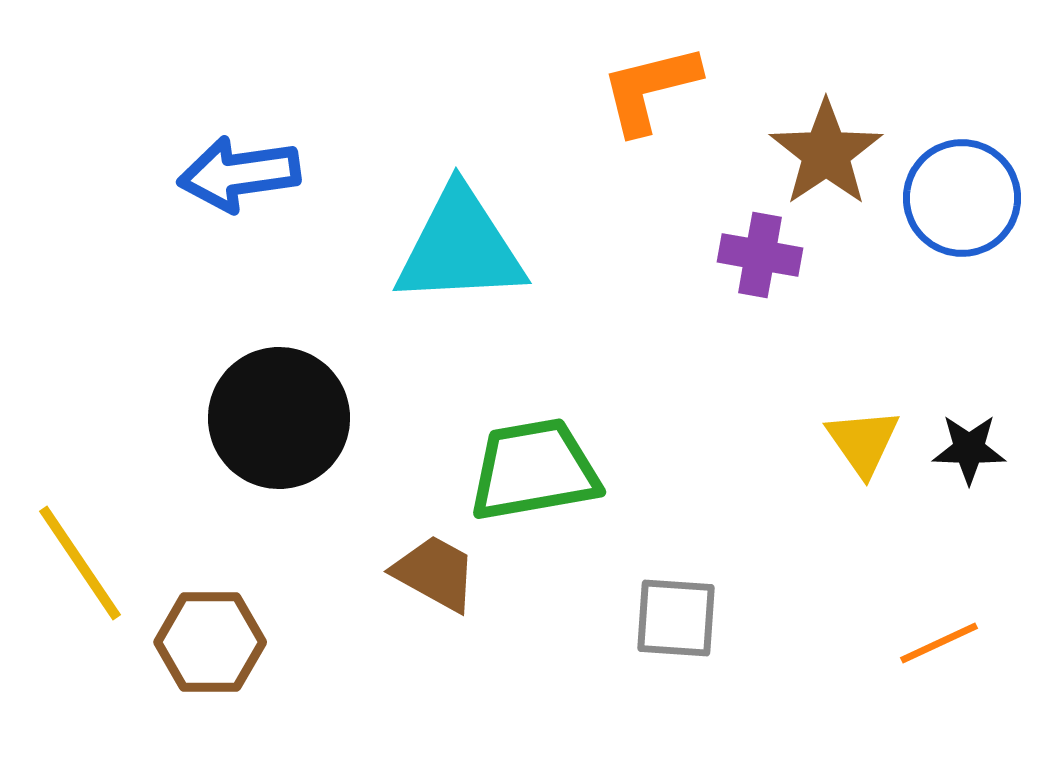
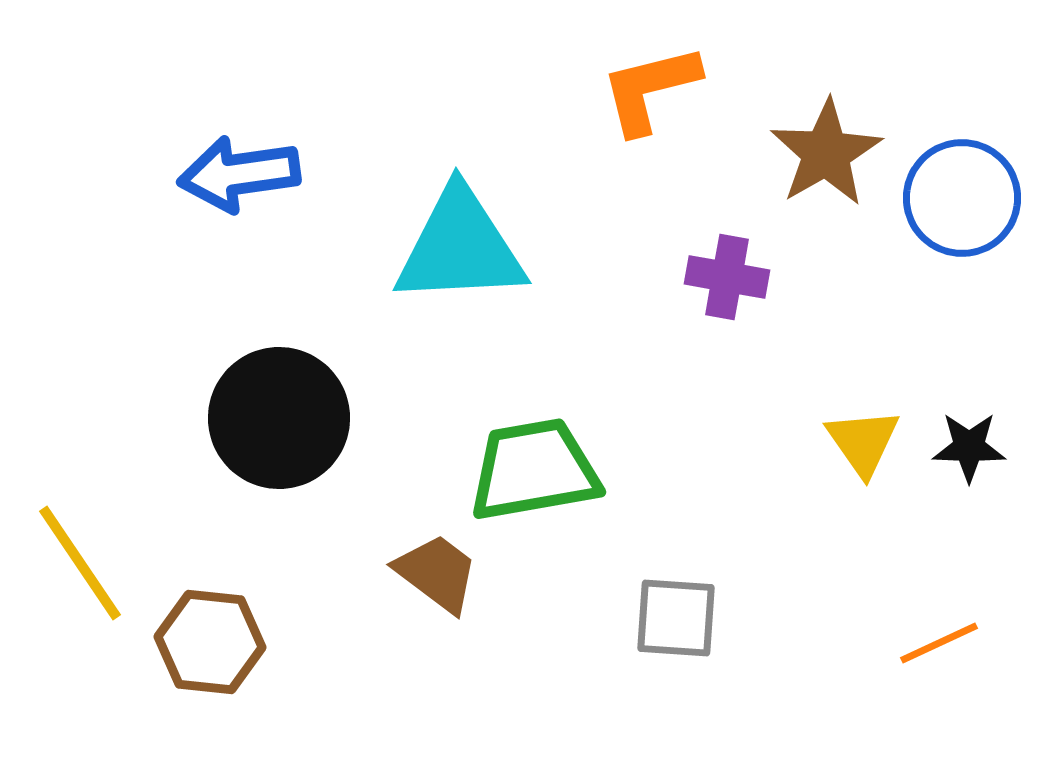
brown star: rotated 4 degrees clockwise
purple cross: moved 33 px left, 22 px down
black star: moved 2 px up
brown trapezoid: moved 2 px right; rotated 8 degrees clockwise
brown hexagon: rotated 6 degrees clockwise
